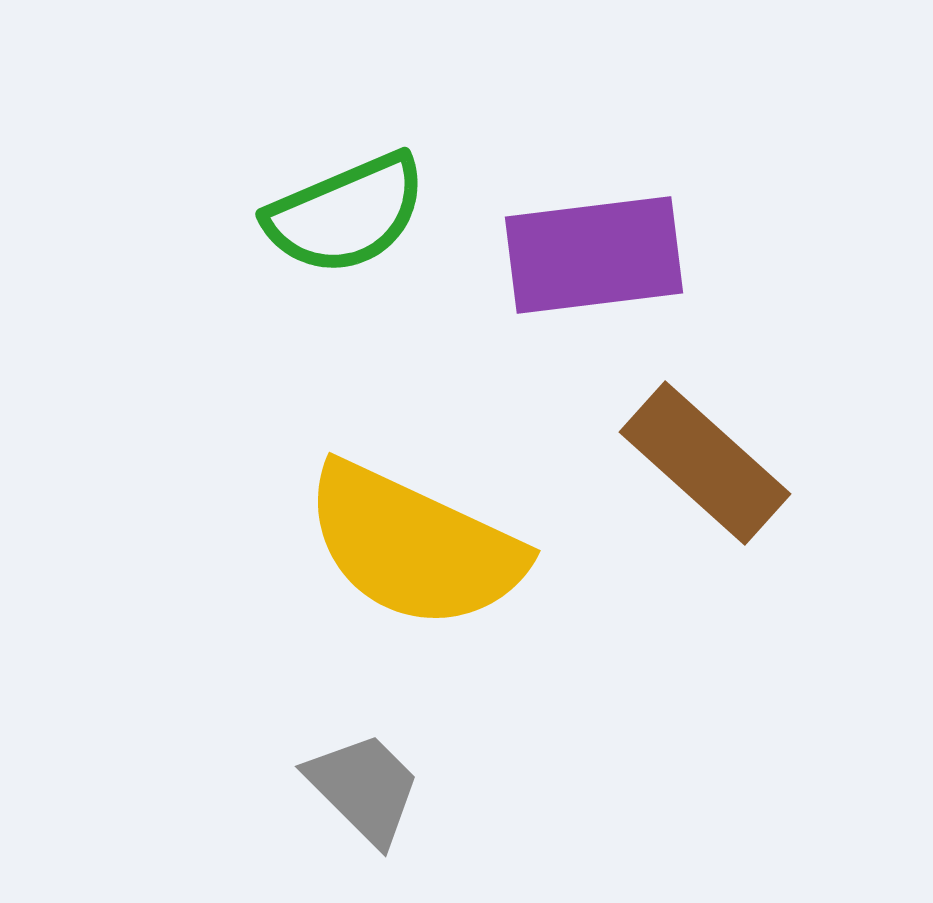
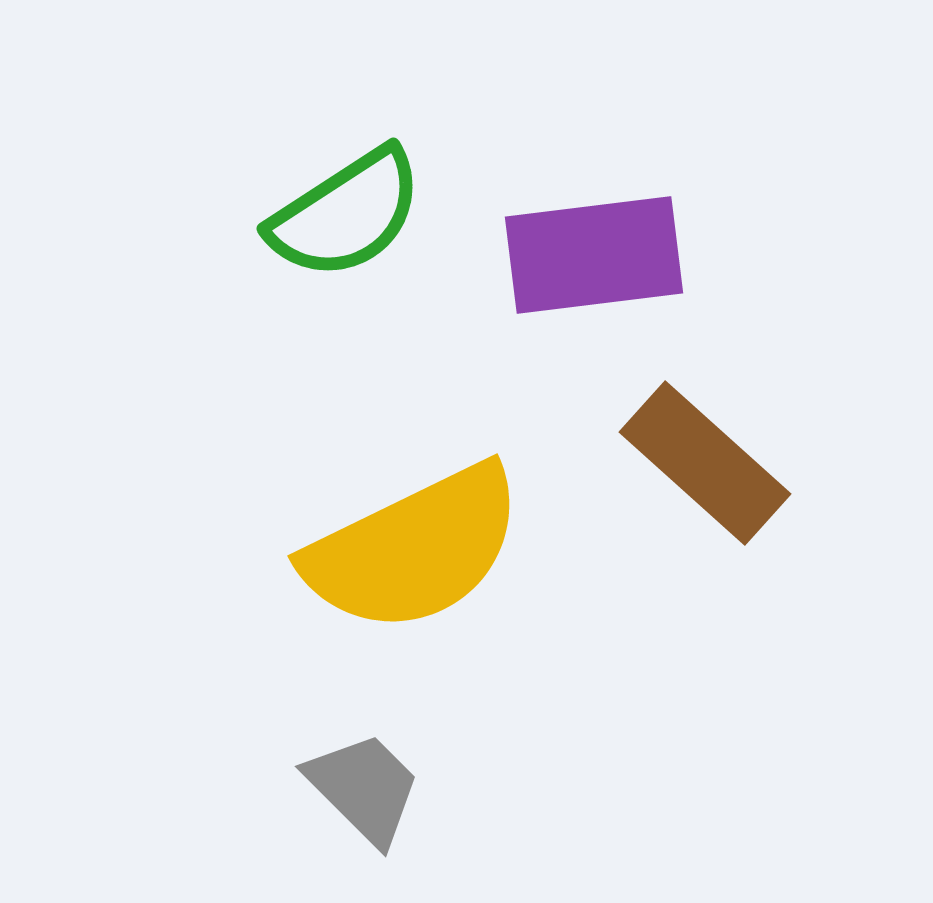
green semicircle: rotated 10 degrees counterclockwise
yellow semicircle: moved 3 px down; rotated 51 degrees counterclockwise
